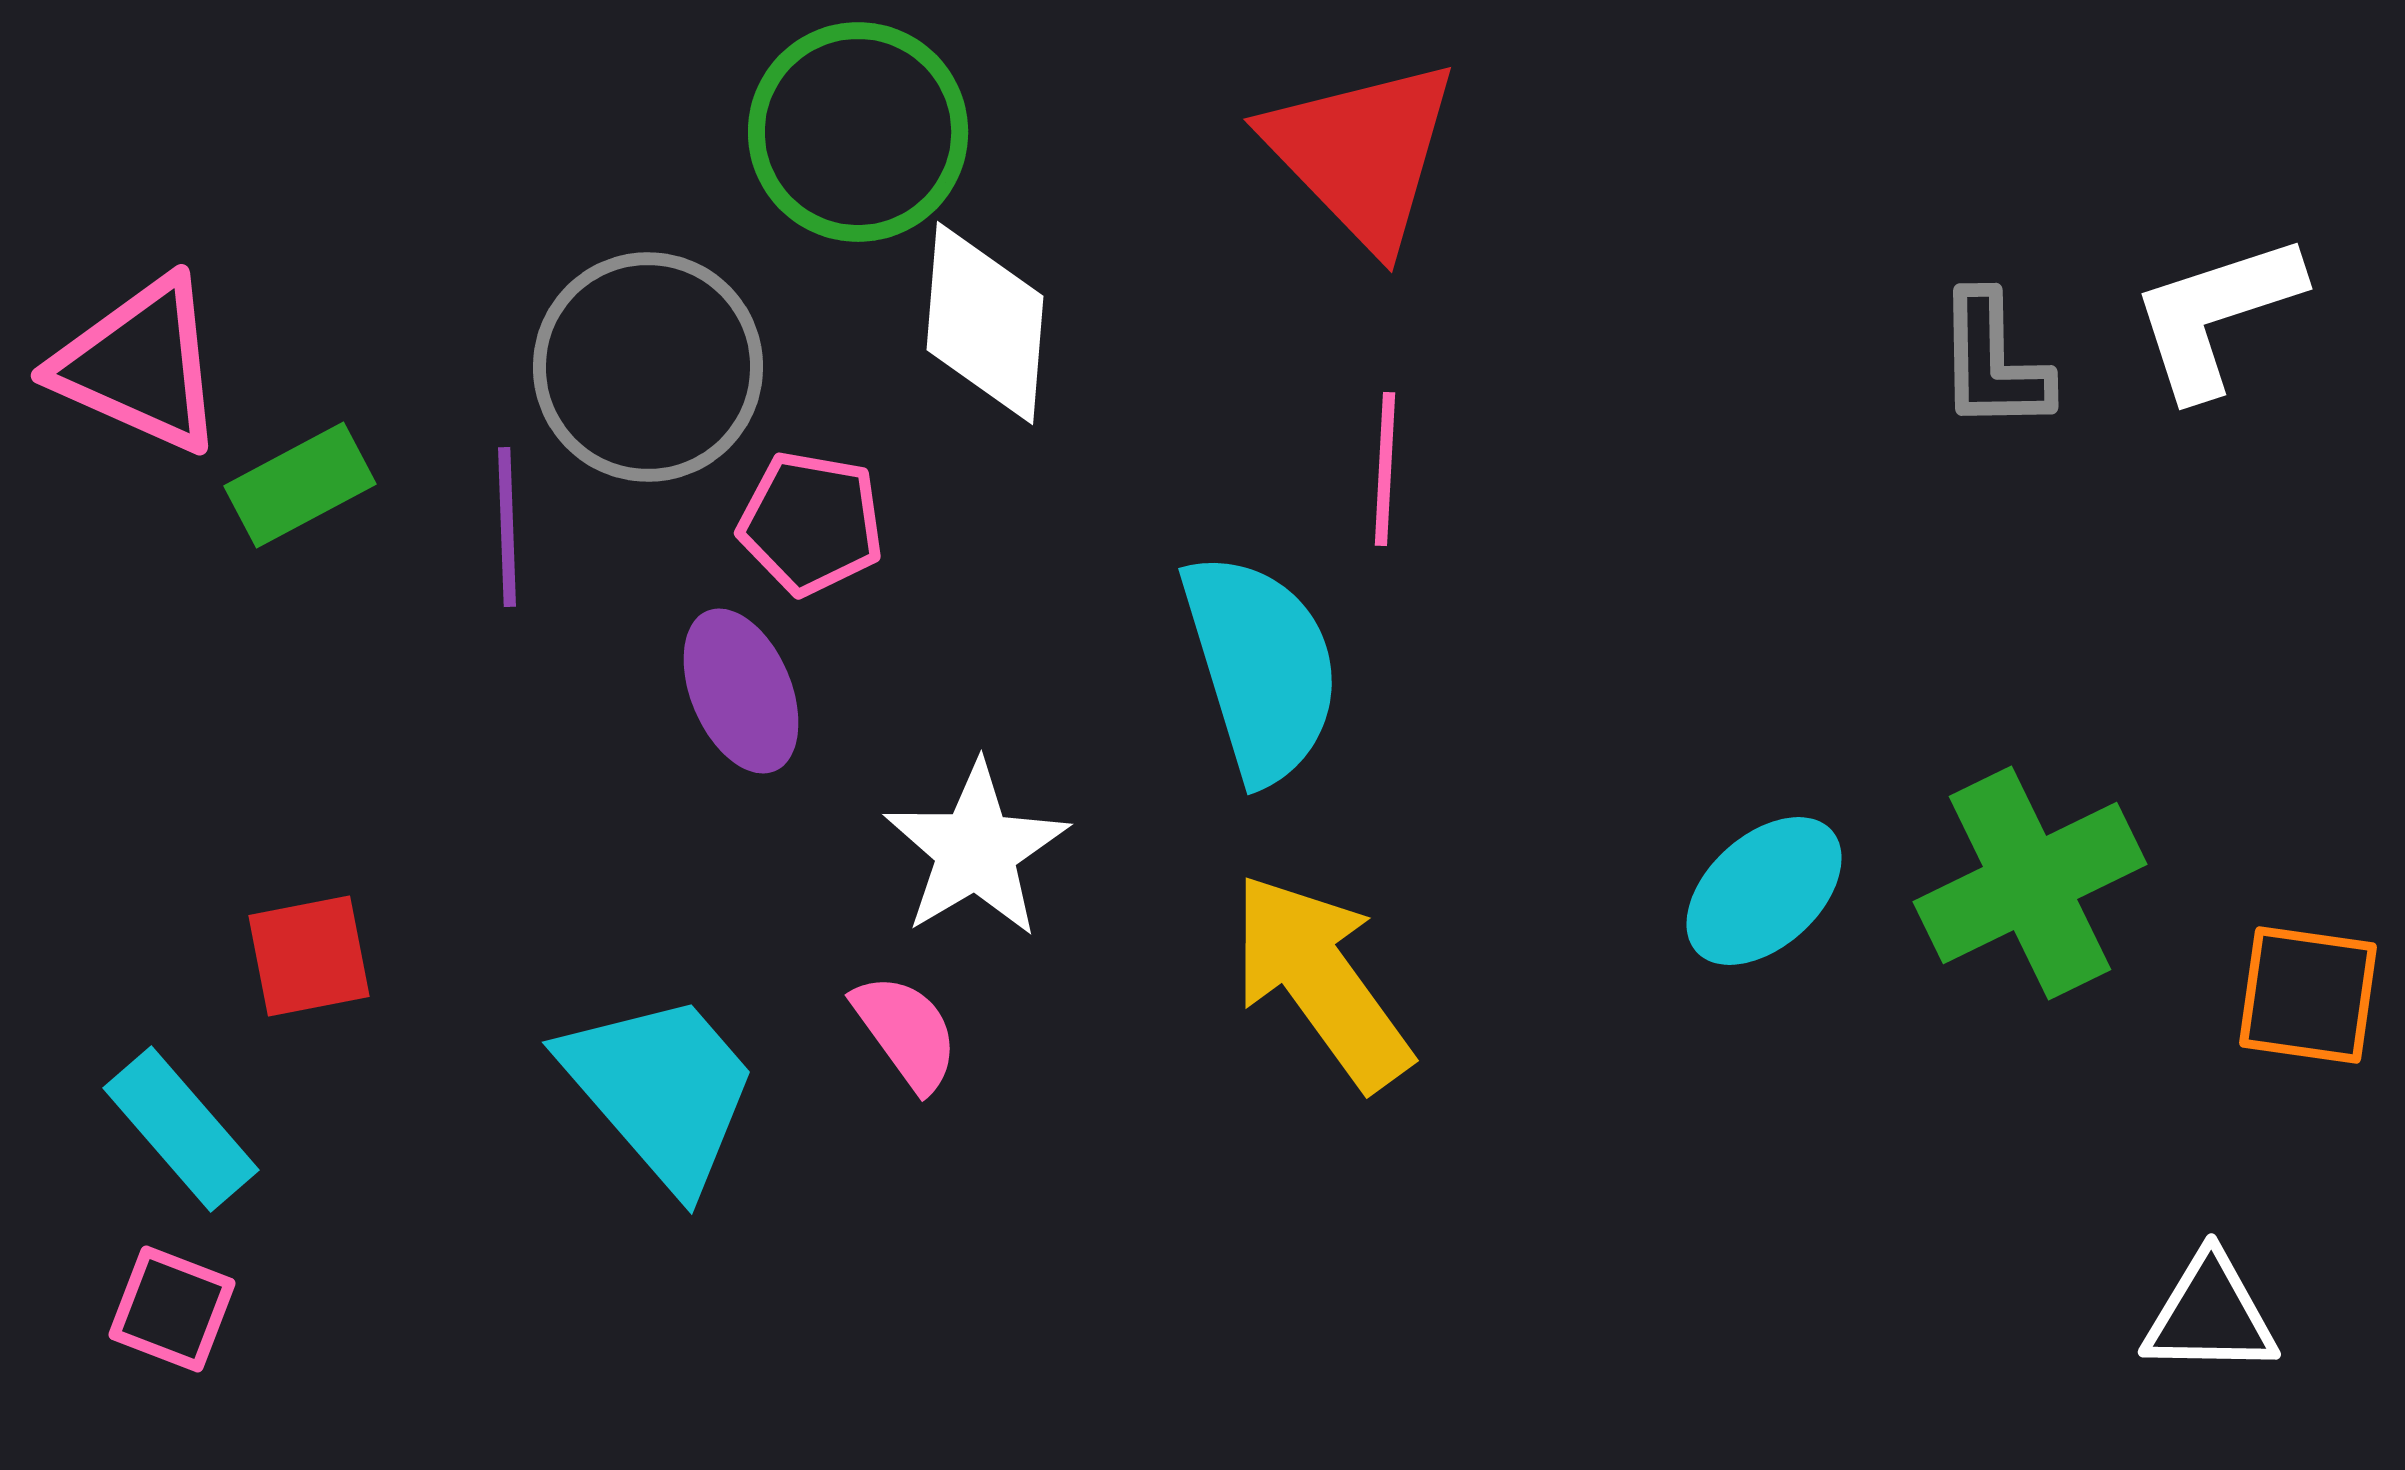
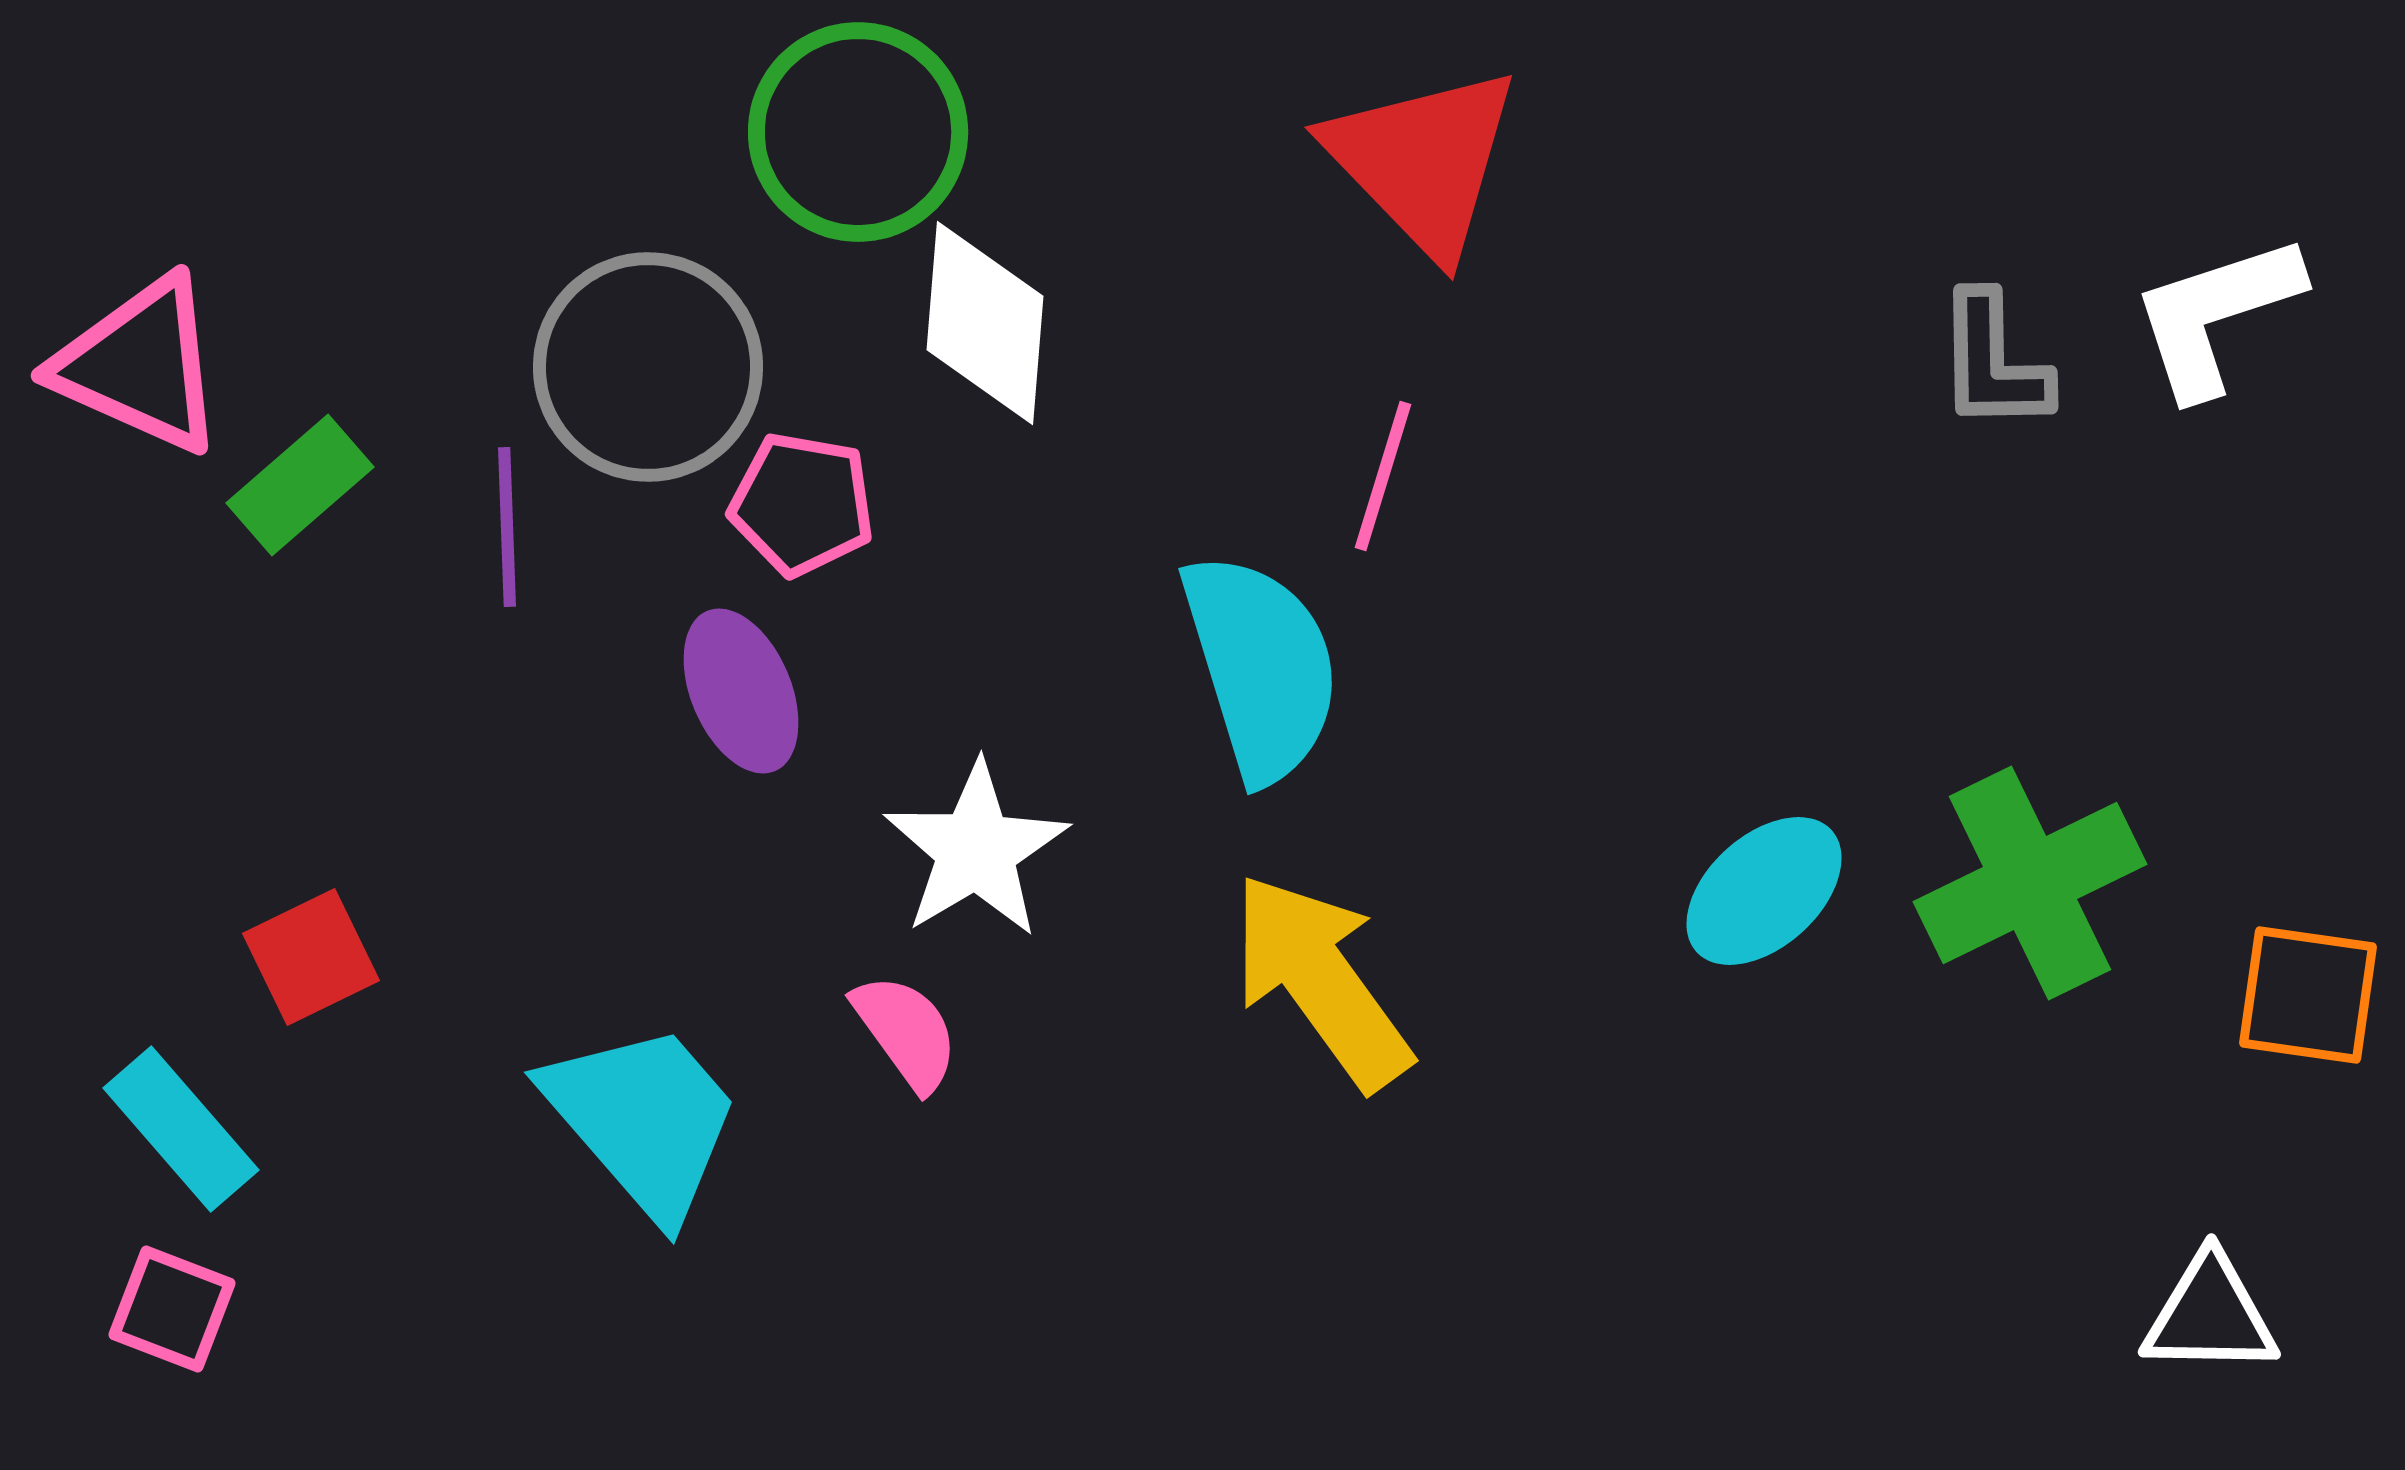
red triangle: moved 61 px right, 8 px down
pink line: moved 2 px left, 7 px down; rotated 14 degrees clockwise
green rectangle: rotated 13 degrees counterclockwise
pink pentagon: moved 9 px left, 19 px up
red square: moved 2 px right, 1 px down; rotated 15 degrees counterclockwise
cyan trapezoid: moved 18 px left, 30 px down
